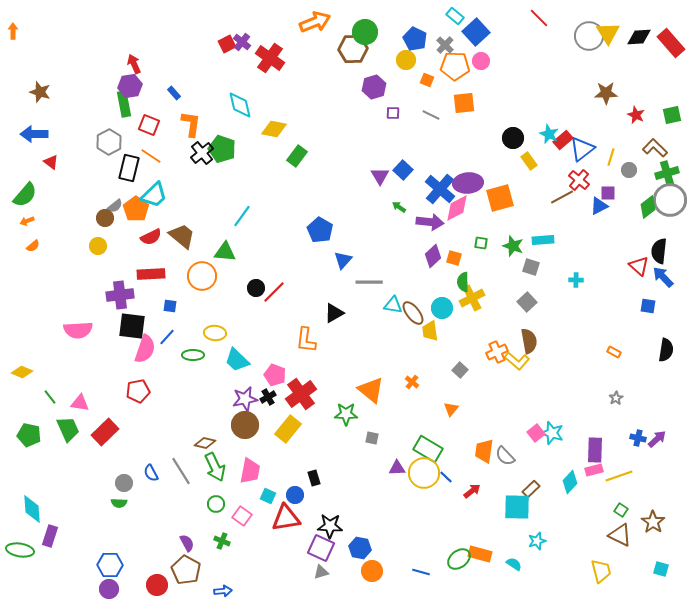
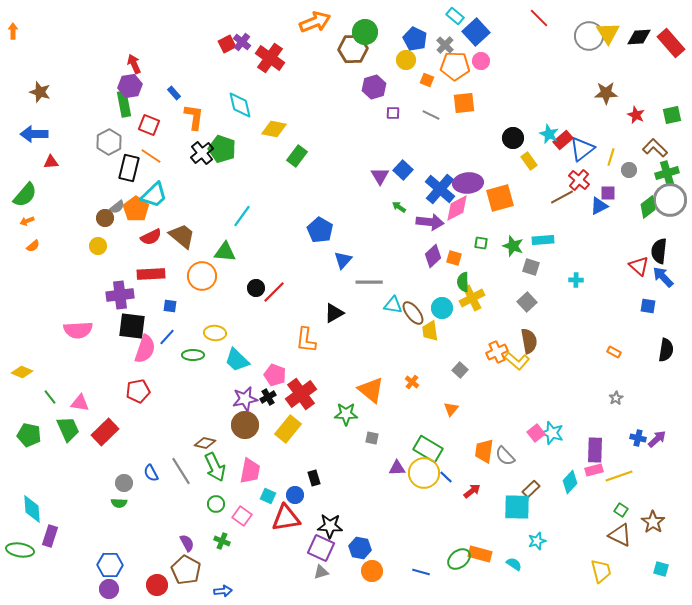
orange L-shape at (191, 124): moved 3 px right, 7 px up
red triangle at (51, 162): rotated 42 degrees counterclockwise
gray semicircle at (115, 206): moved 2 px right, 1 px down
